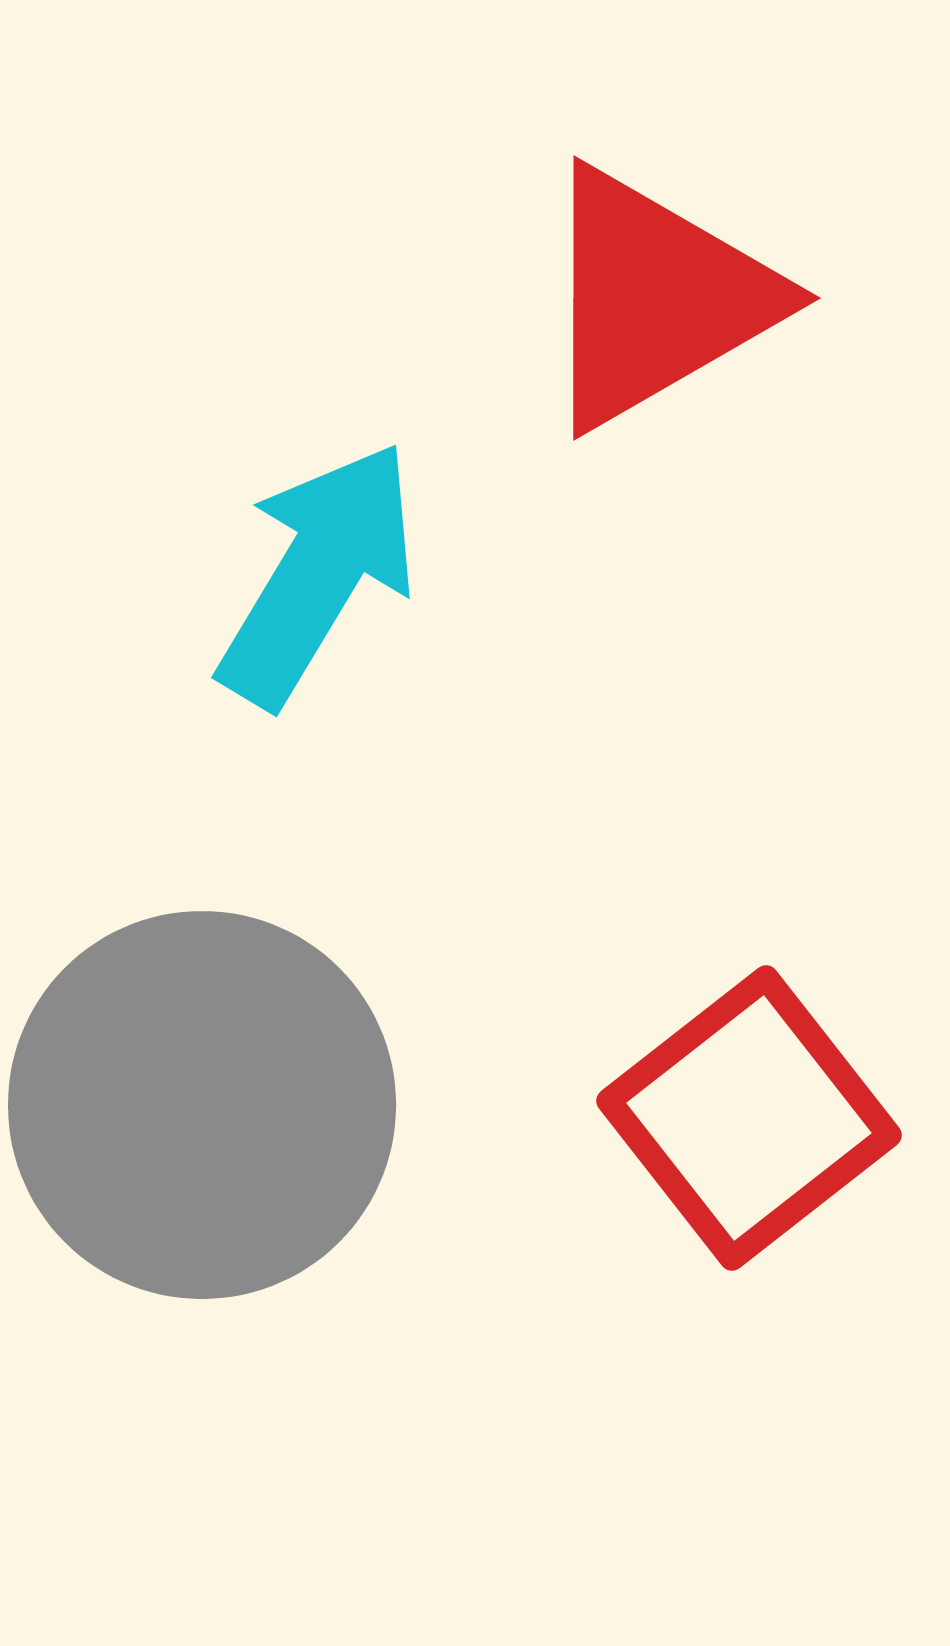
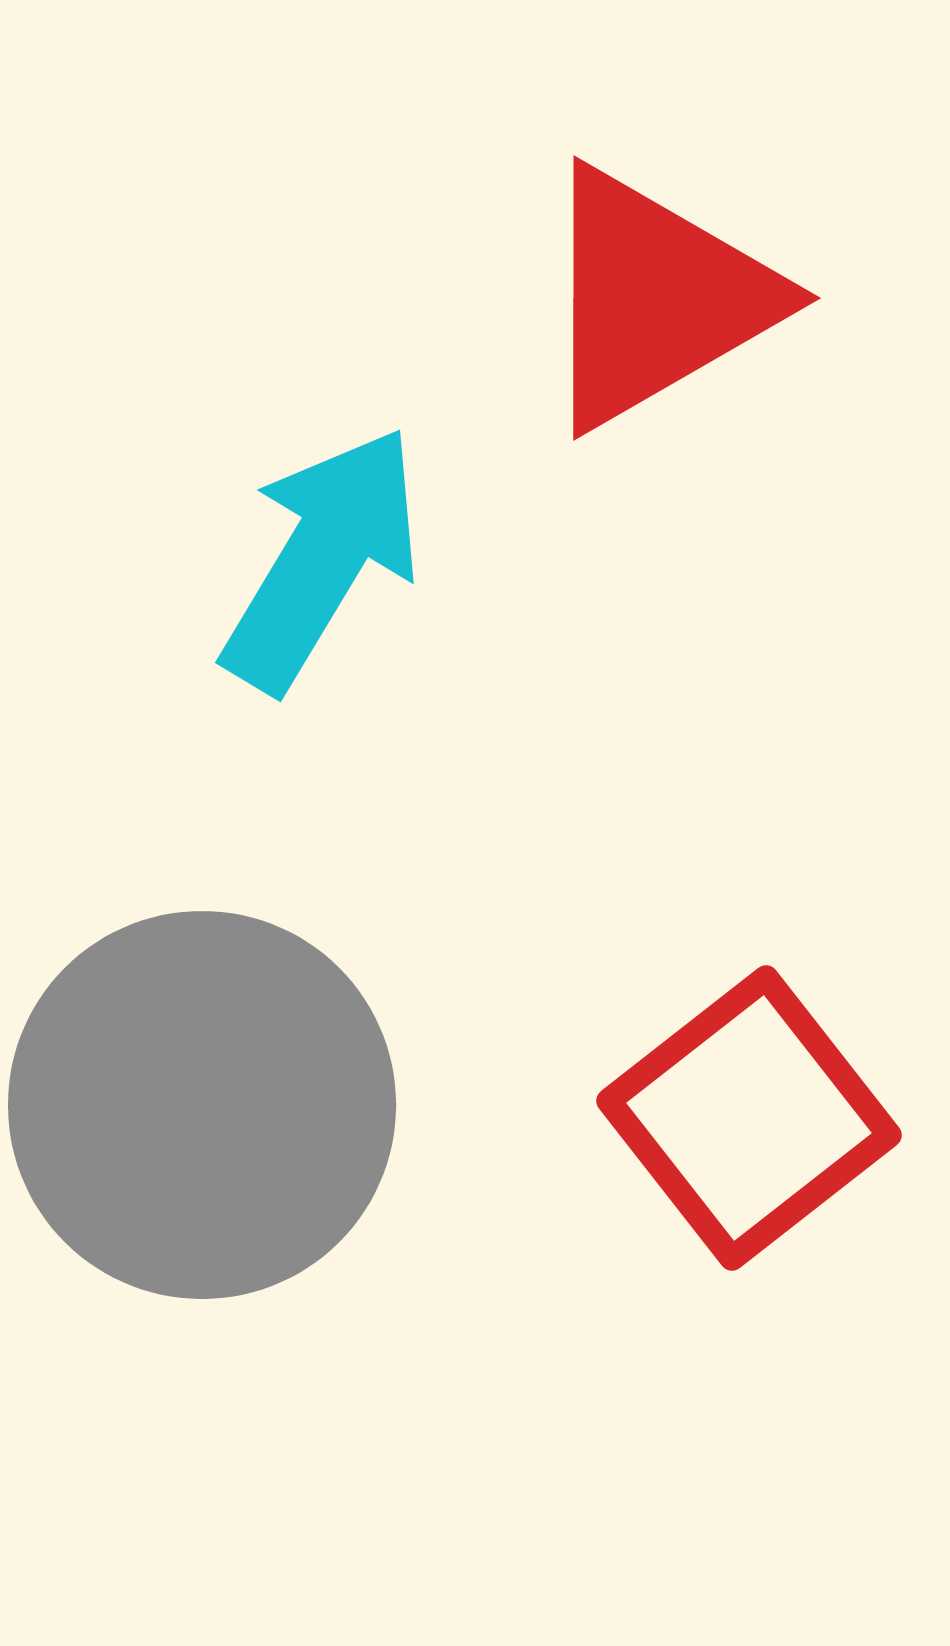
cyan arrow: moved 4 px right, 15 px up
